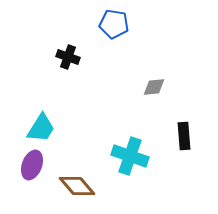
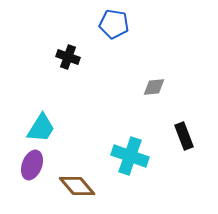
black rectangle: rotated 16 degrees counterclockwise
